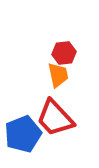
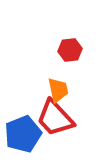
red hexagon: moved 6 px right, 3 px up
orange trapezoid: moved 15 px down
